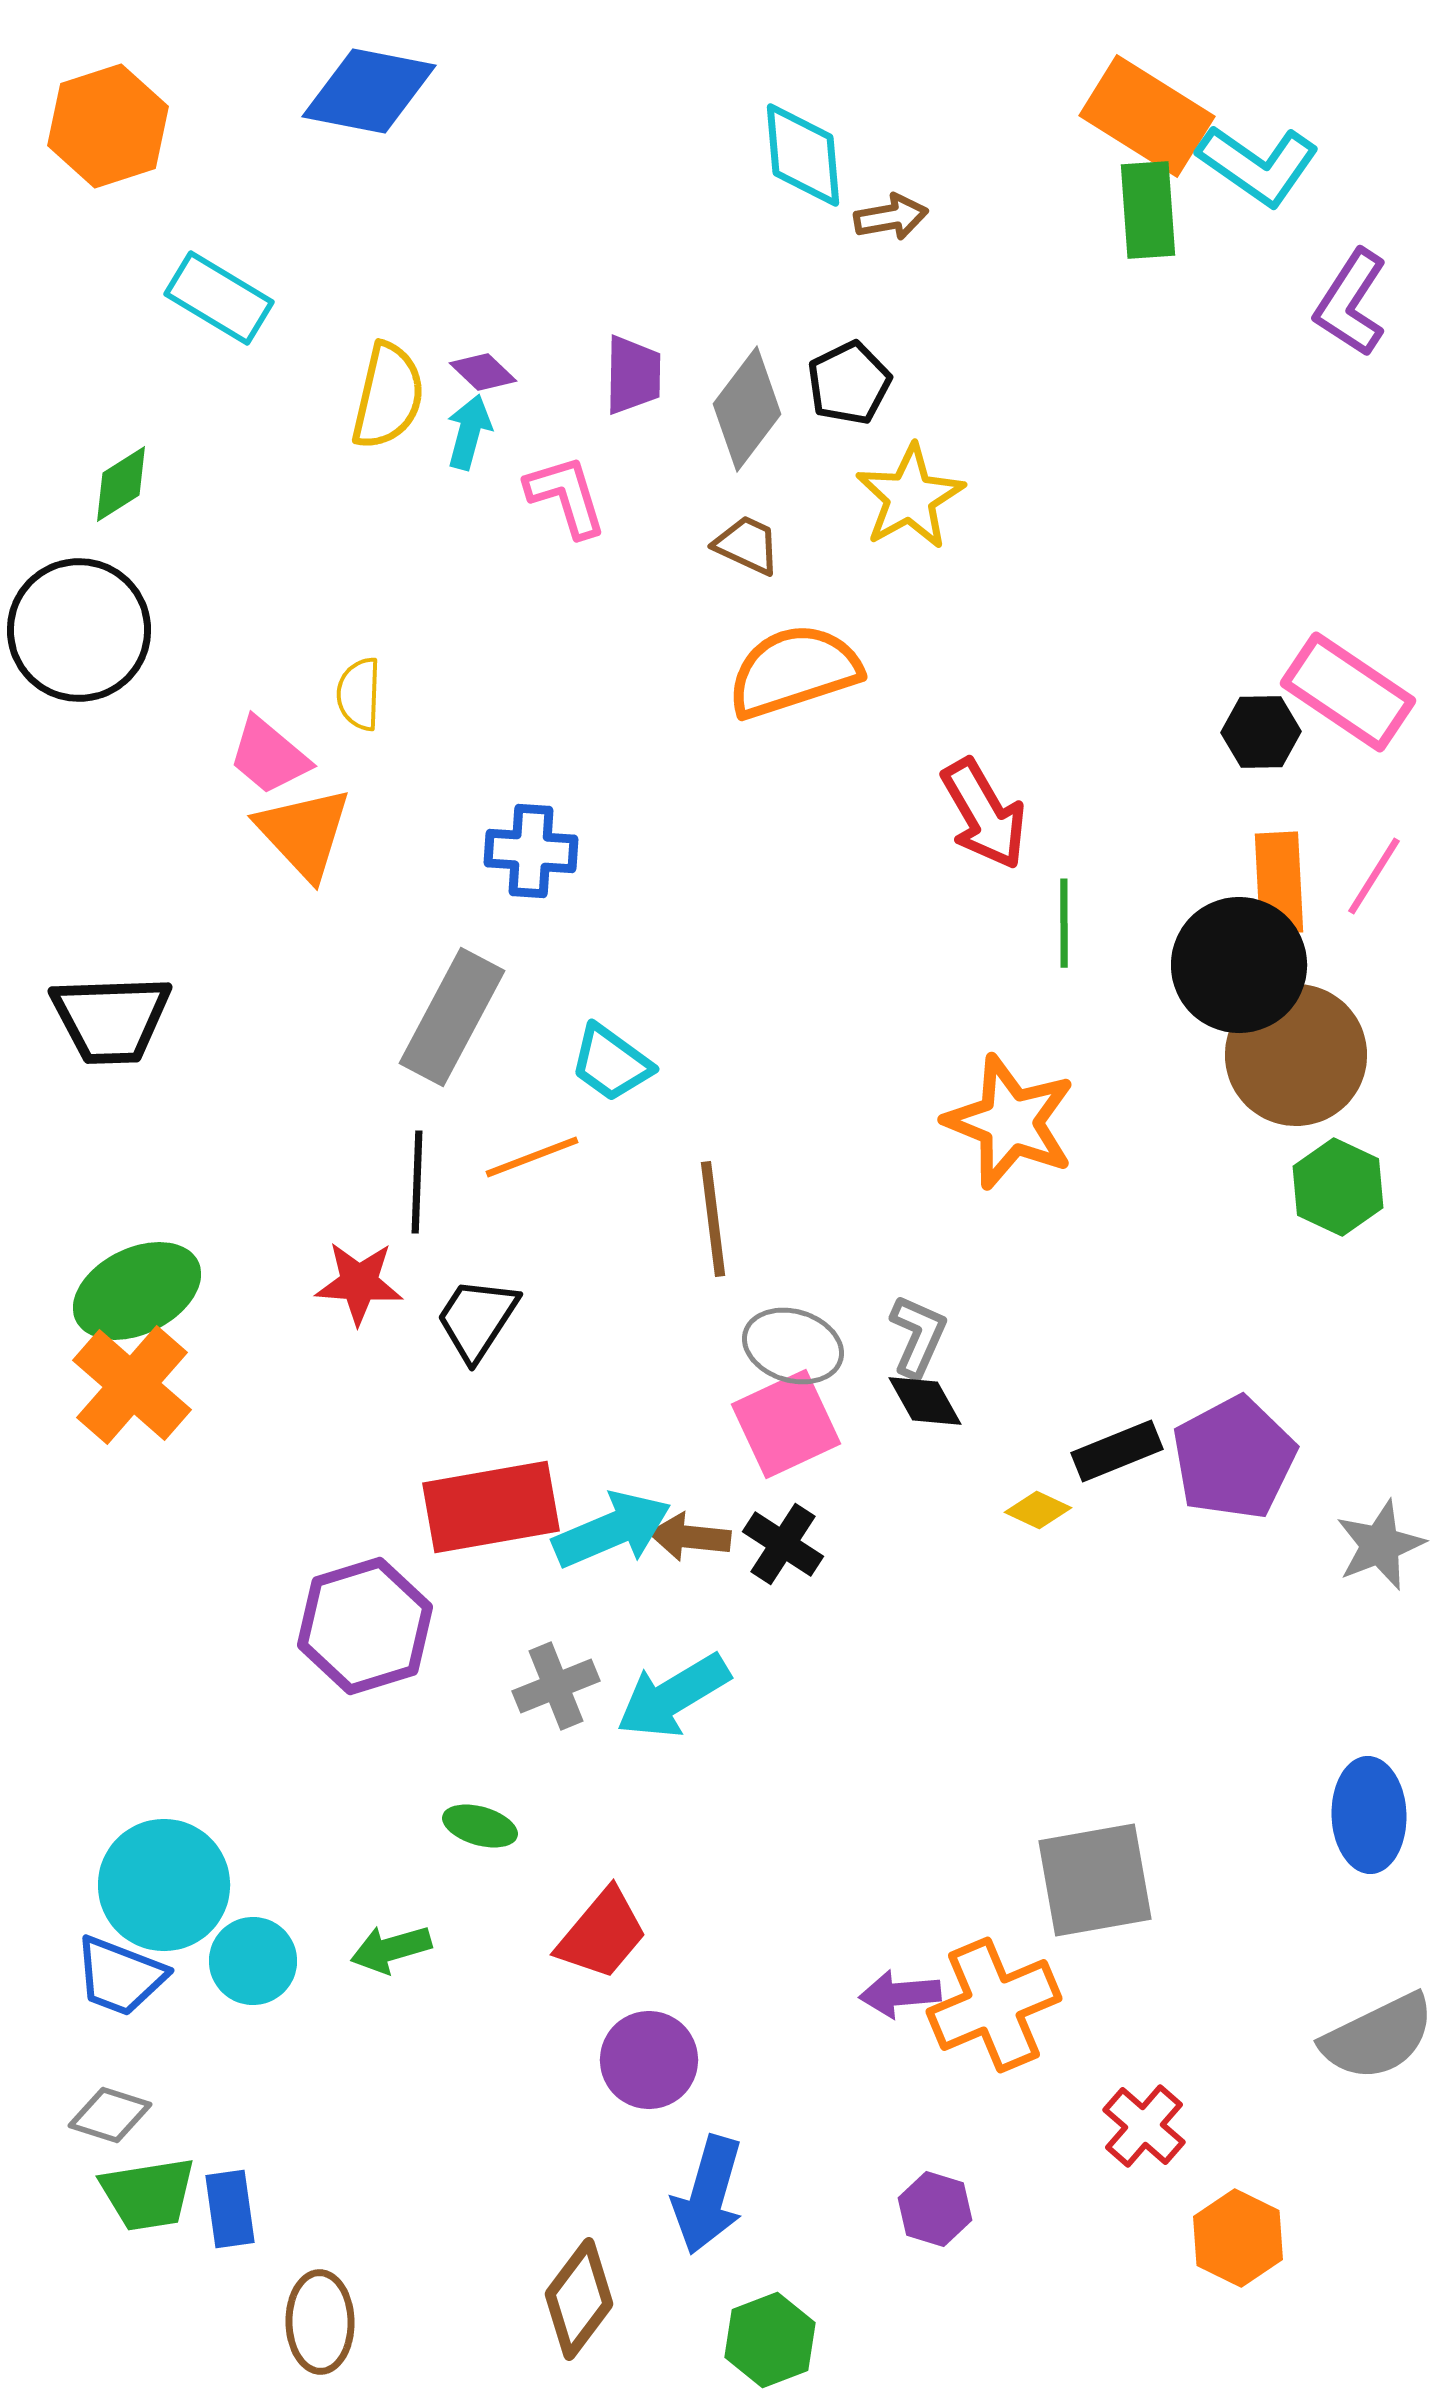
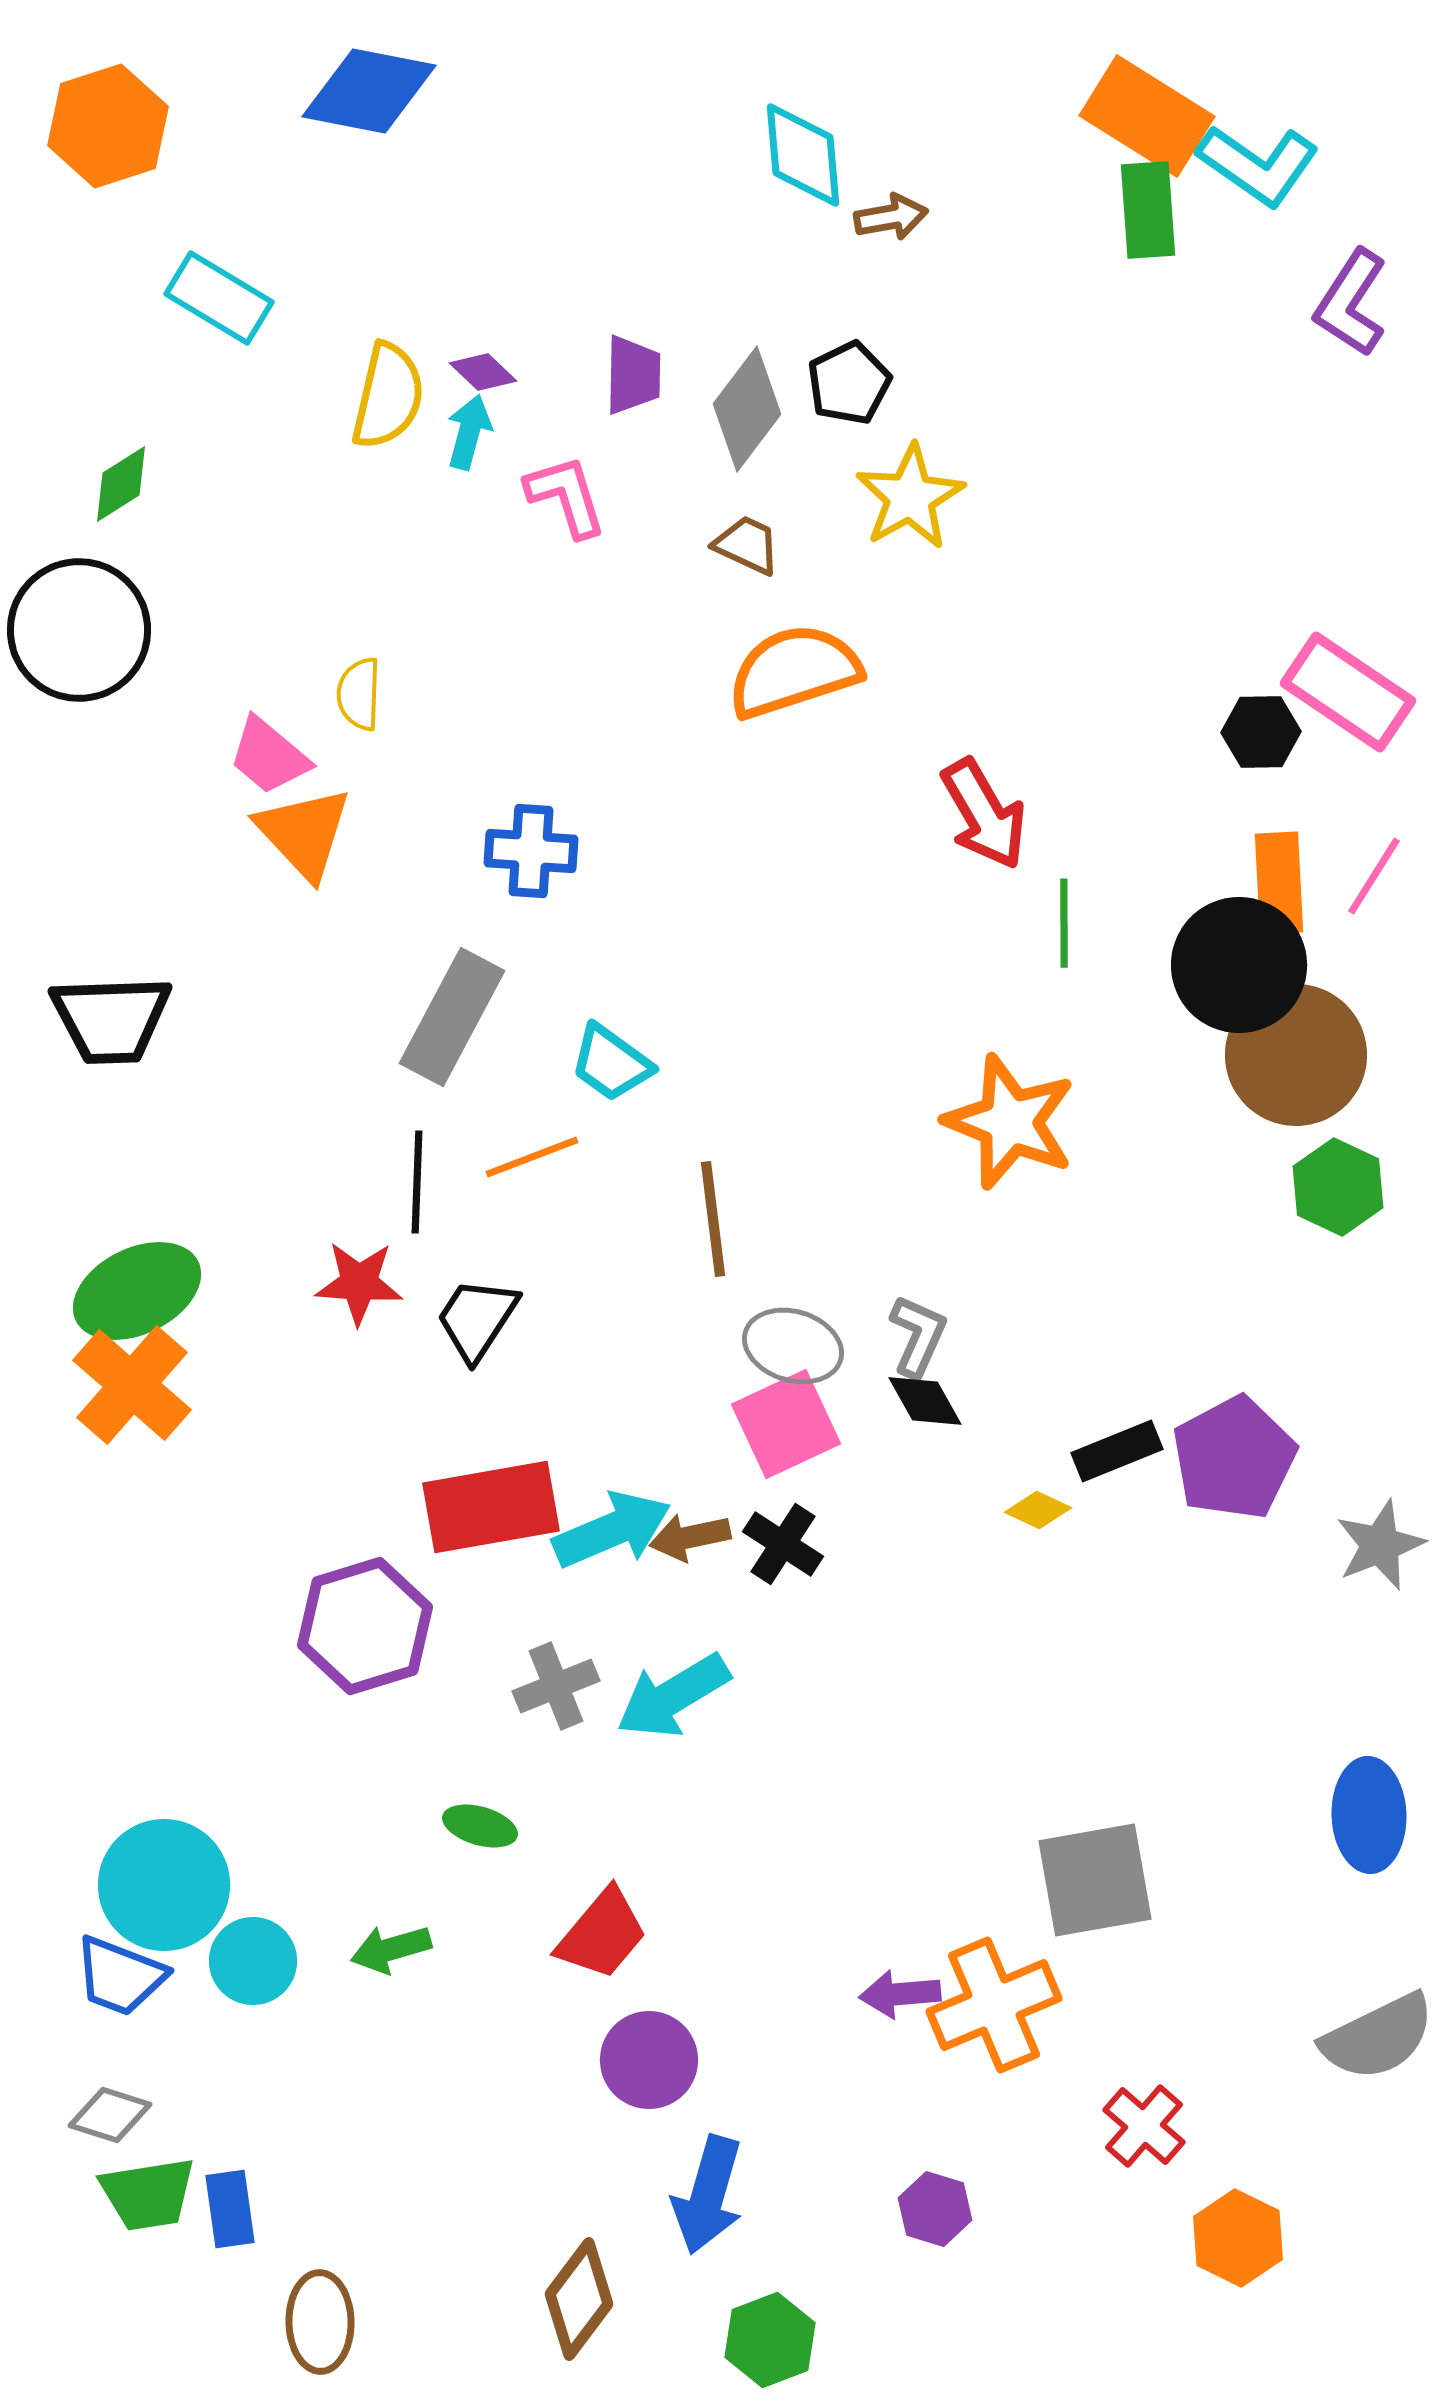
brown arrow at (690, 1537): rotated 18 degrees counterclockwise
